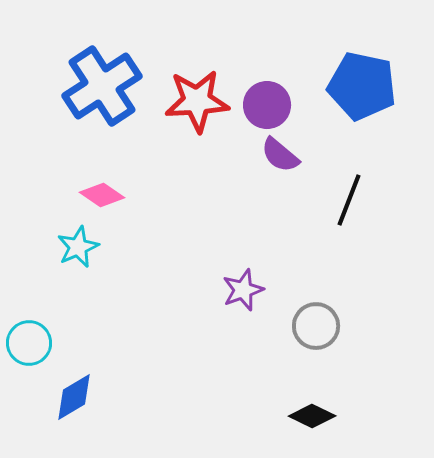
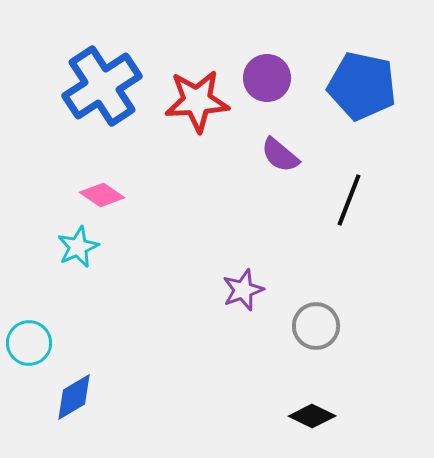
purple circle: moved 27 px up
